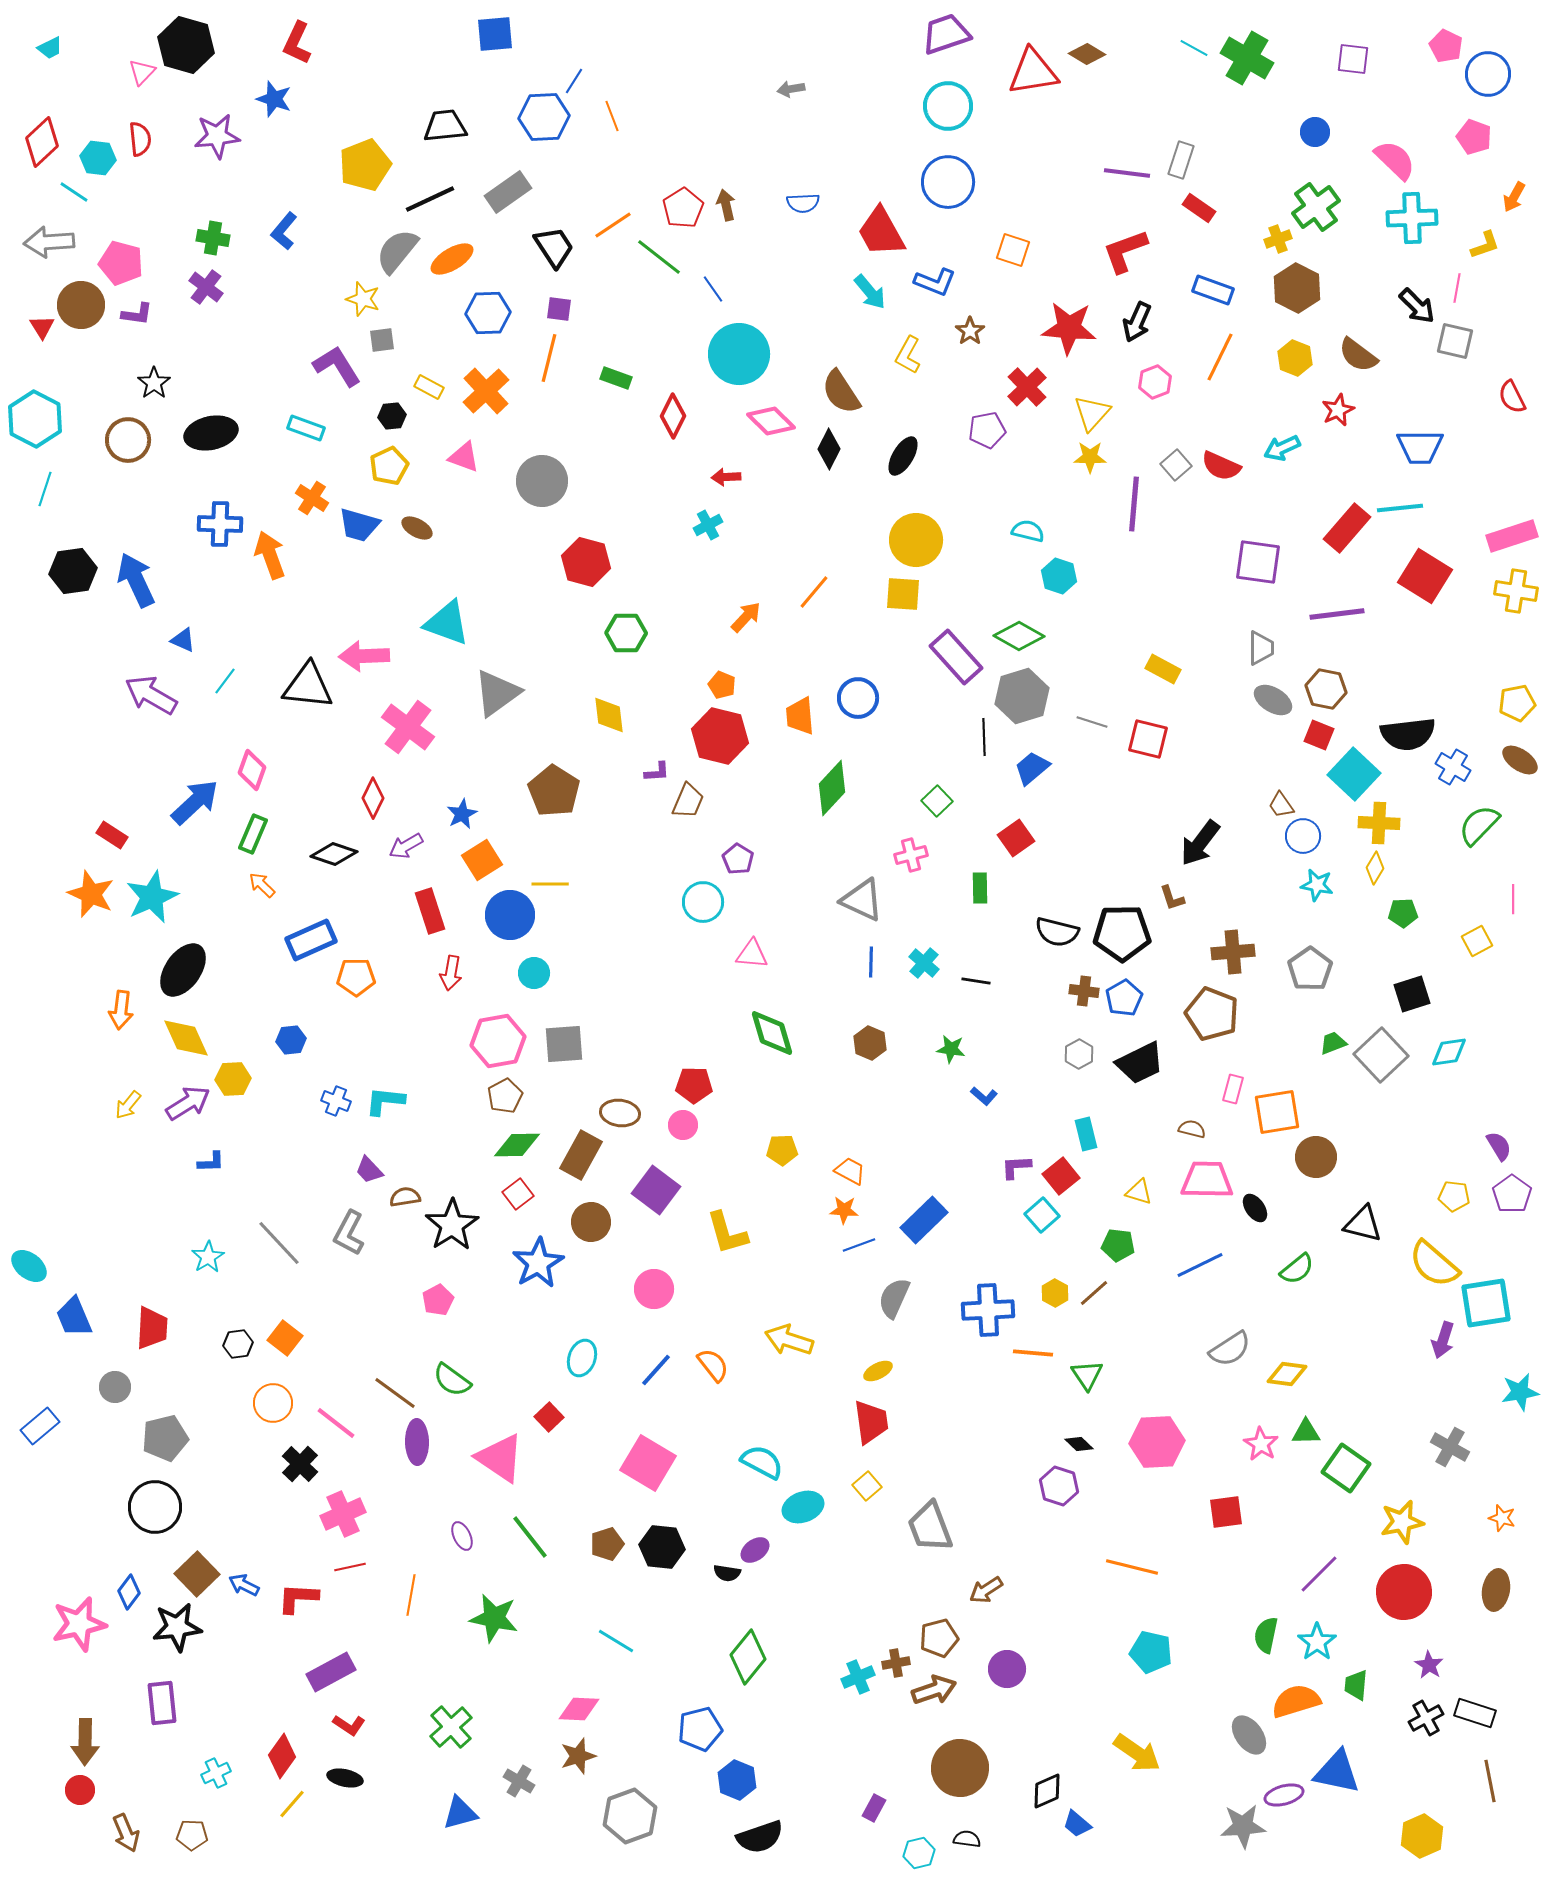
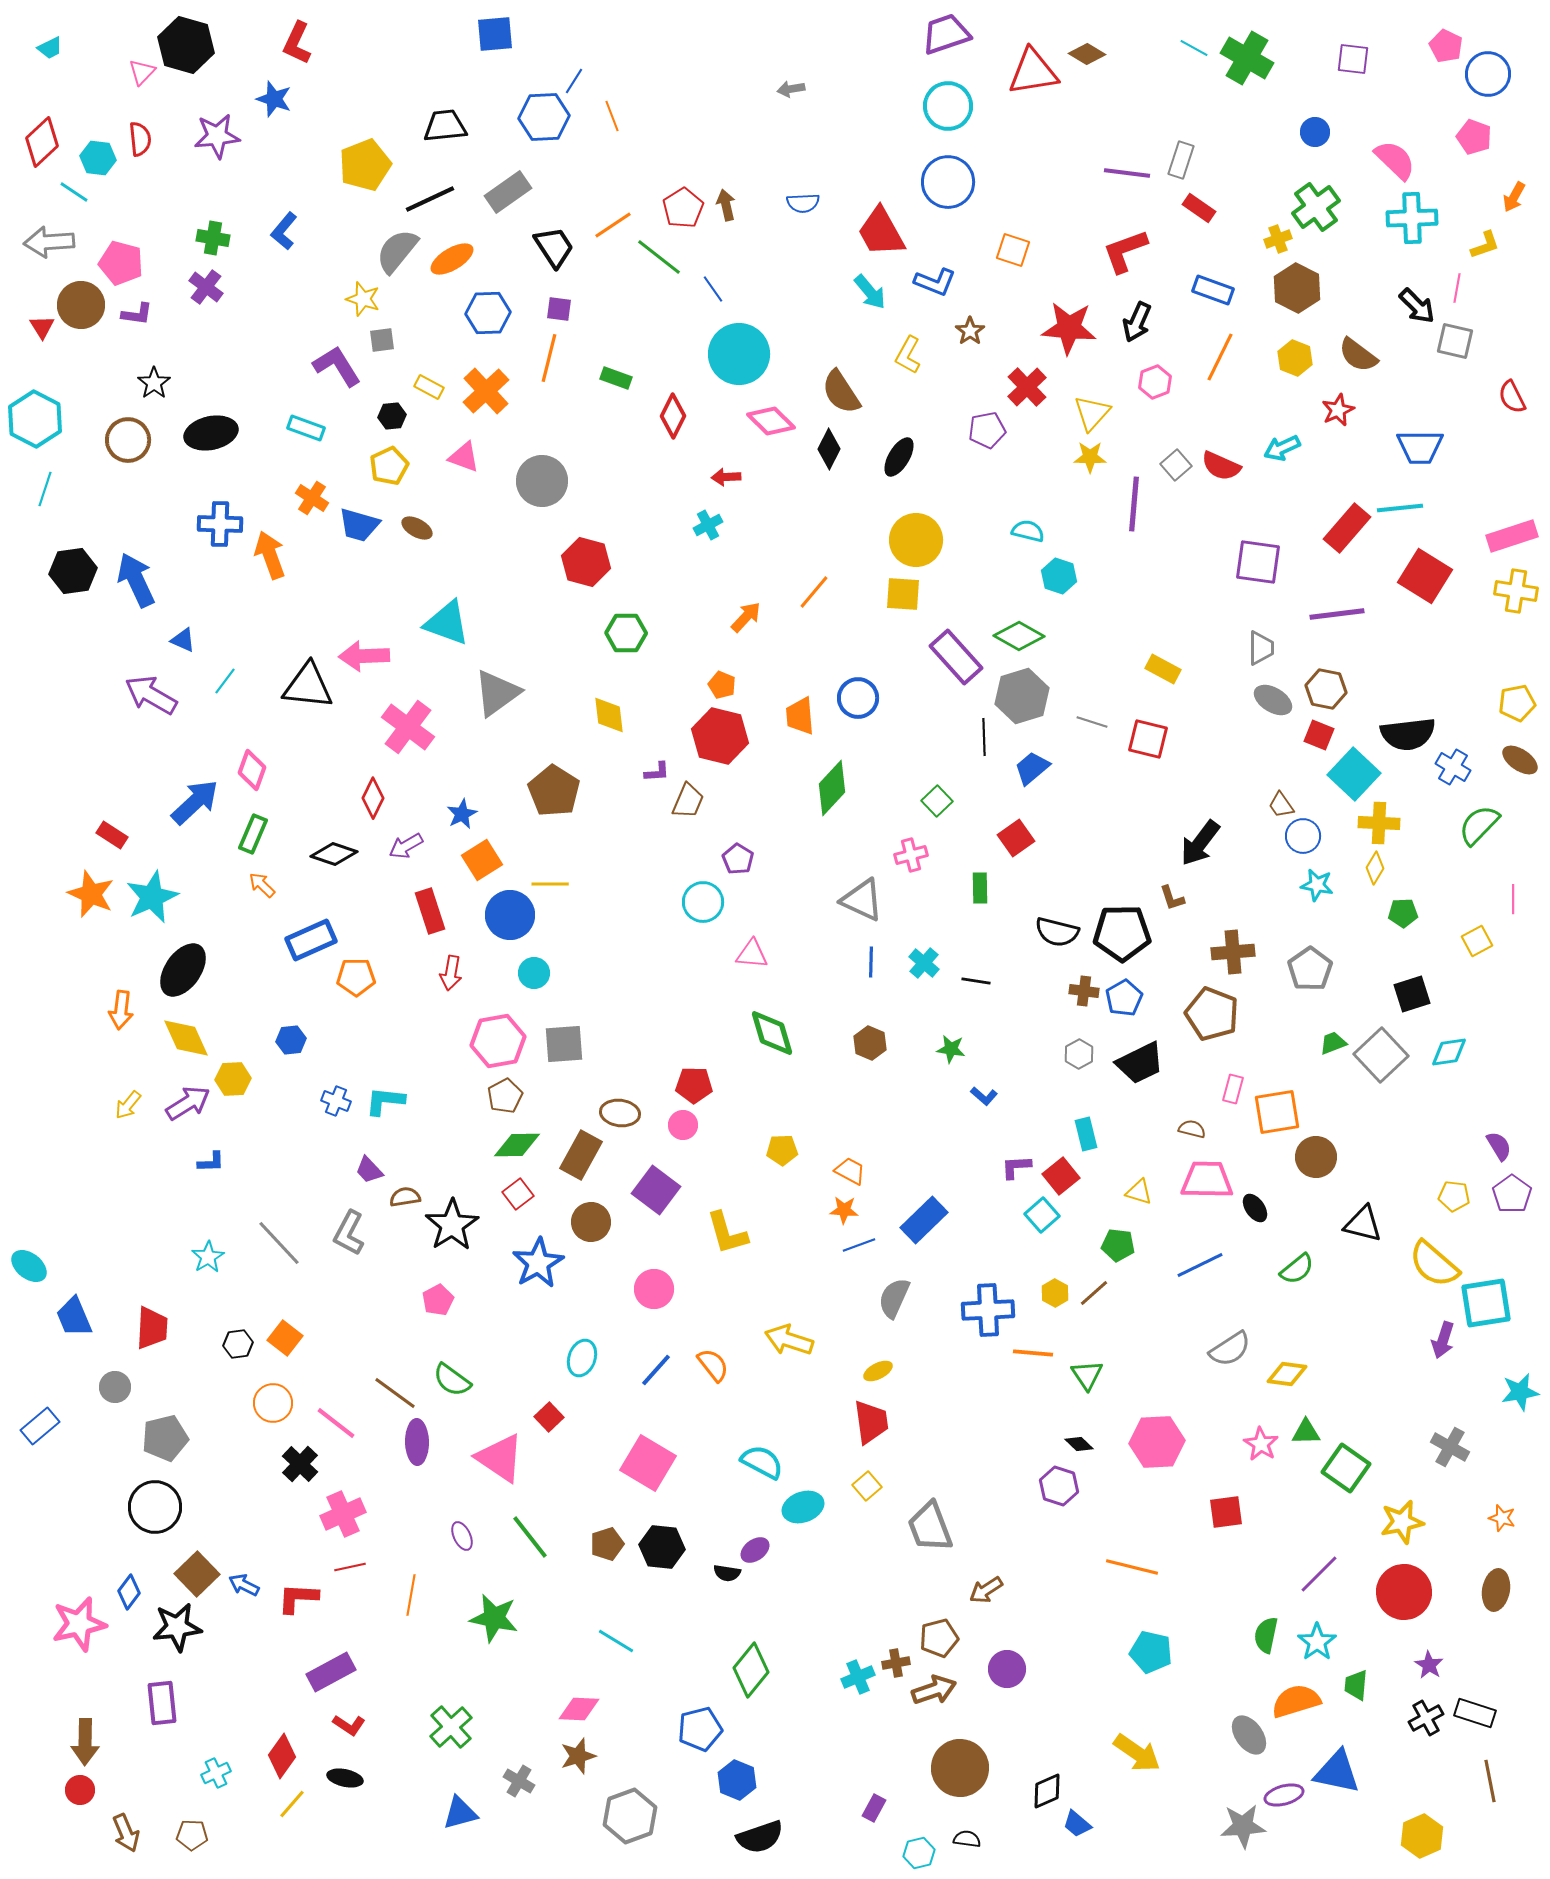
black ellipse at (903, 456): moved 4 px left, 1 px down
green diamond at (748, 1657): moved 3 px right, 13 px down
